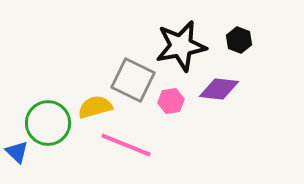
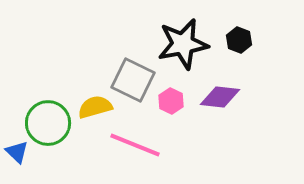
black star: moved 2 px right, 2 px up
purple diamond: moved 1 px right, 8 px down
pink hexagon: rotated 25 degrees counterclockwise
pink line: moved 9 px right
